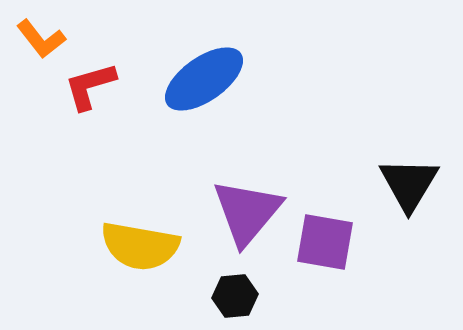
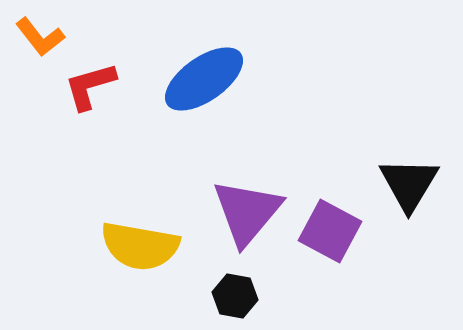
orange L-shape: moved 1 px left, 2 px up
purple square: moved 5 px right, 11 px up; rotated 18 degrees clockwise
black hexagon: rotated 15 degrees clockwise
